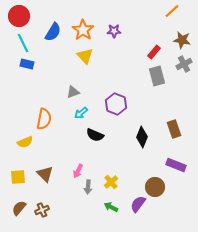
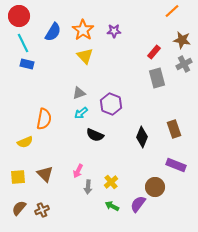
gray rectangle: moved 2 px down
gray triangle: moved 6 px right, 1 px down
purple hexagon: moved 5 px left
green arrow: moved 1 px right, 1 px up
